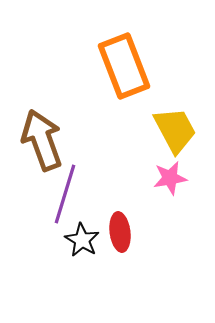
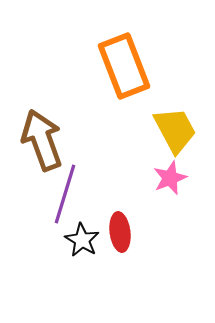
pink star: rotated 12 degrees counterclockwise
